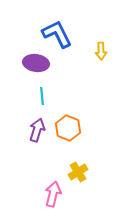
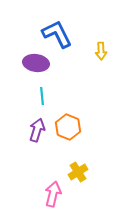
orange hexagon: moved 1 px up
